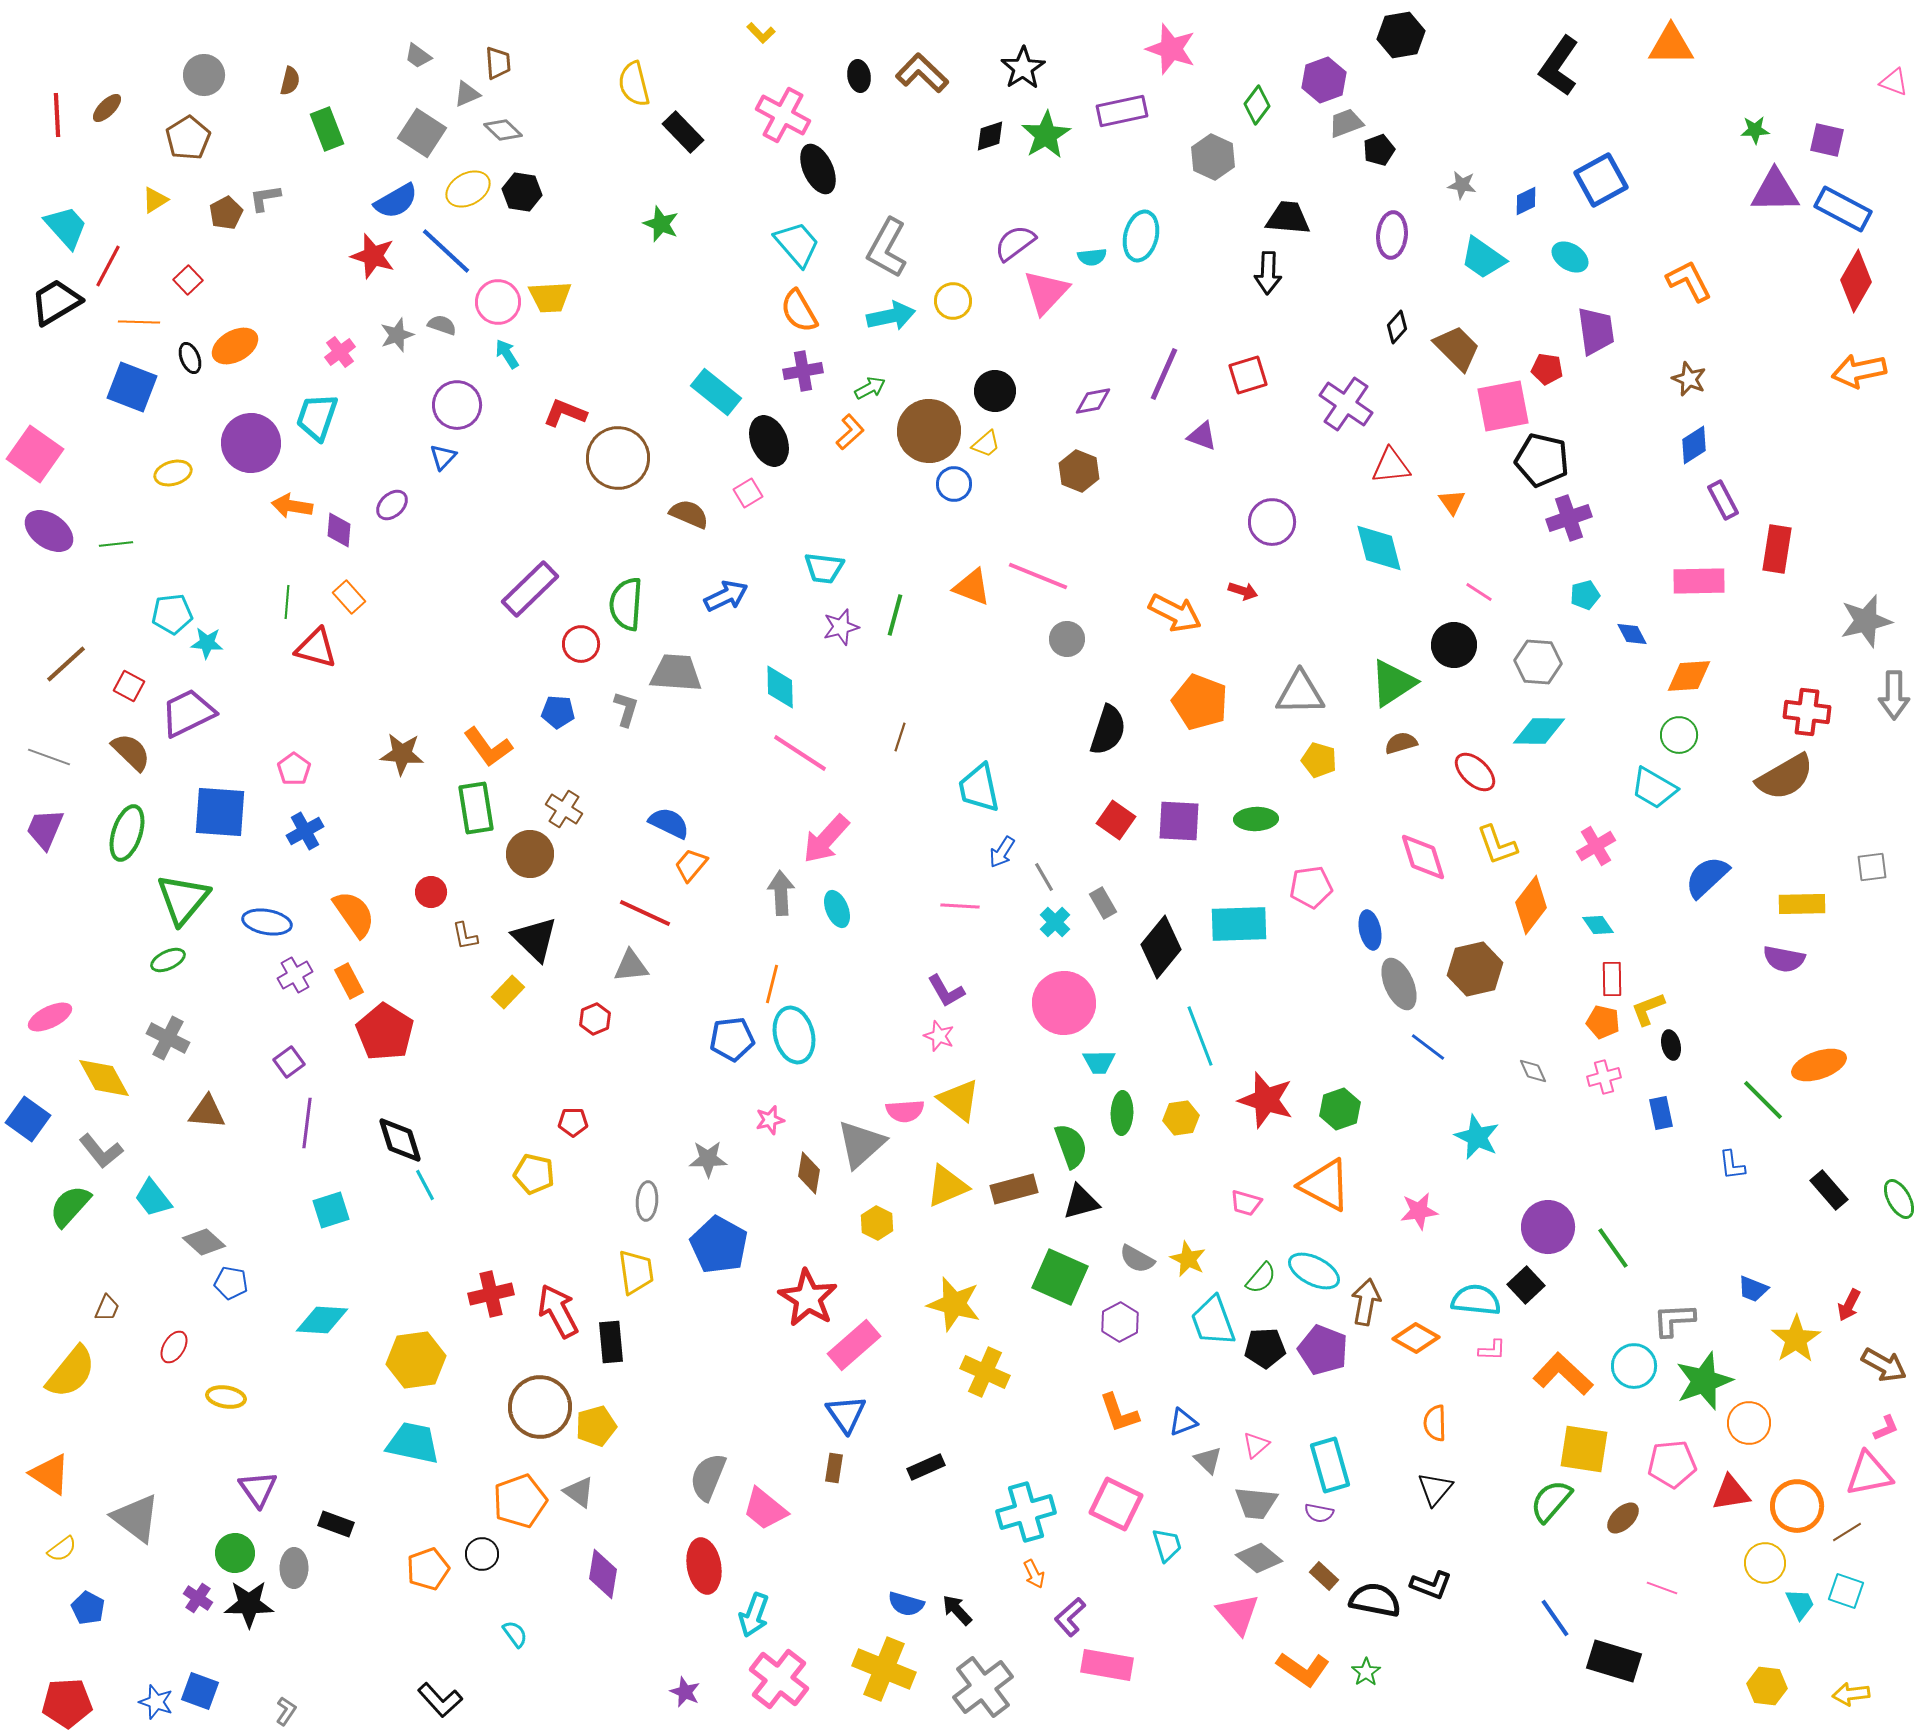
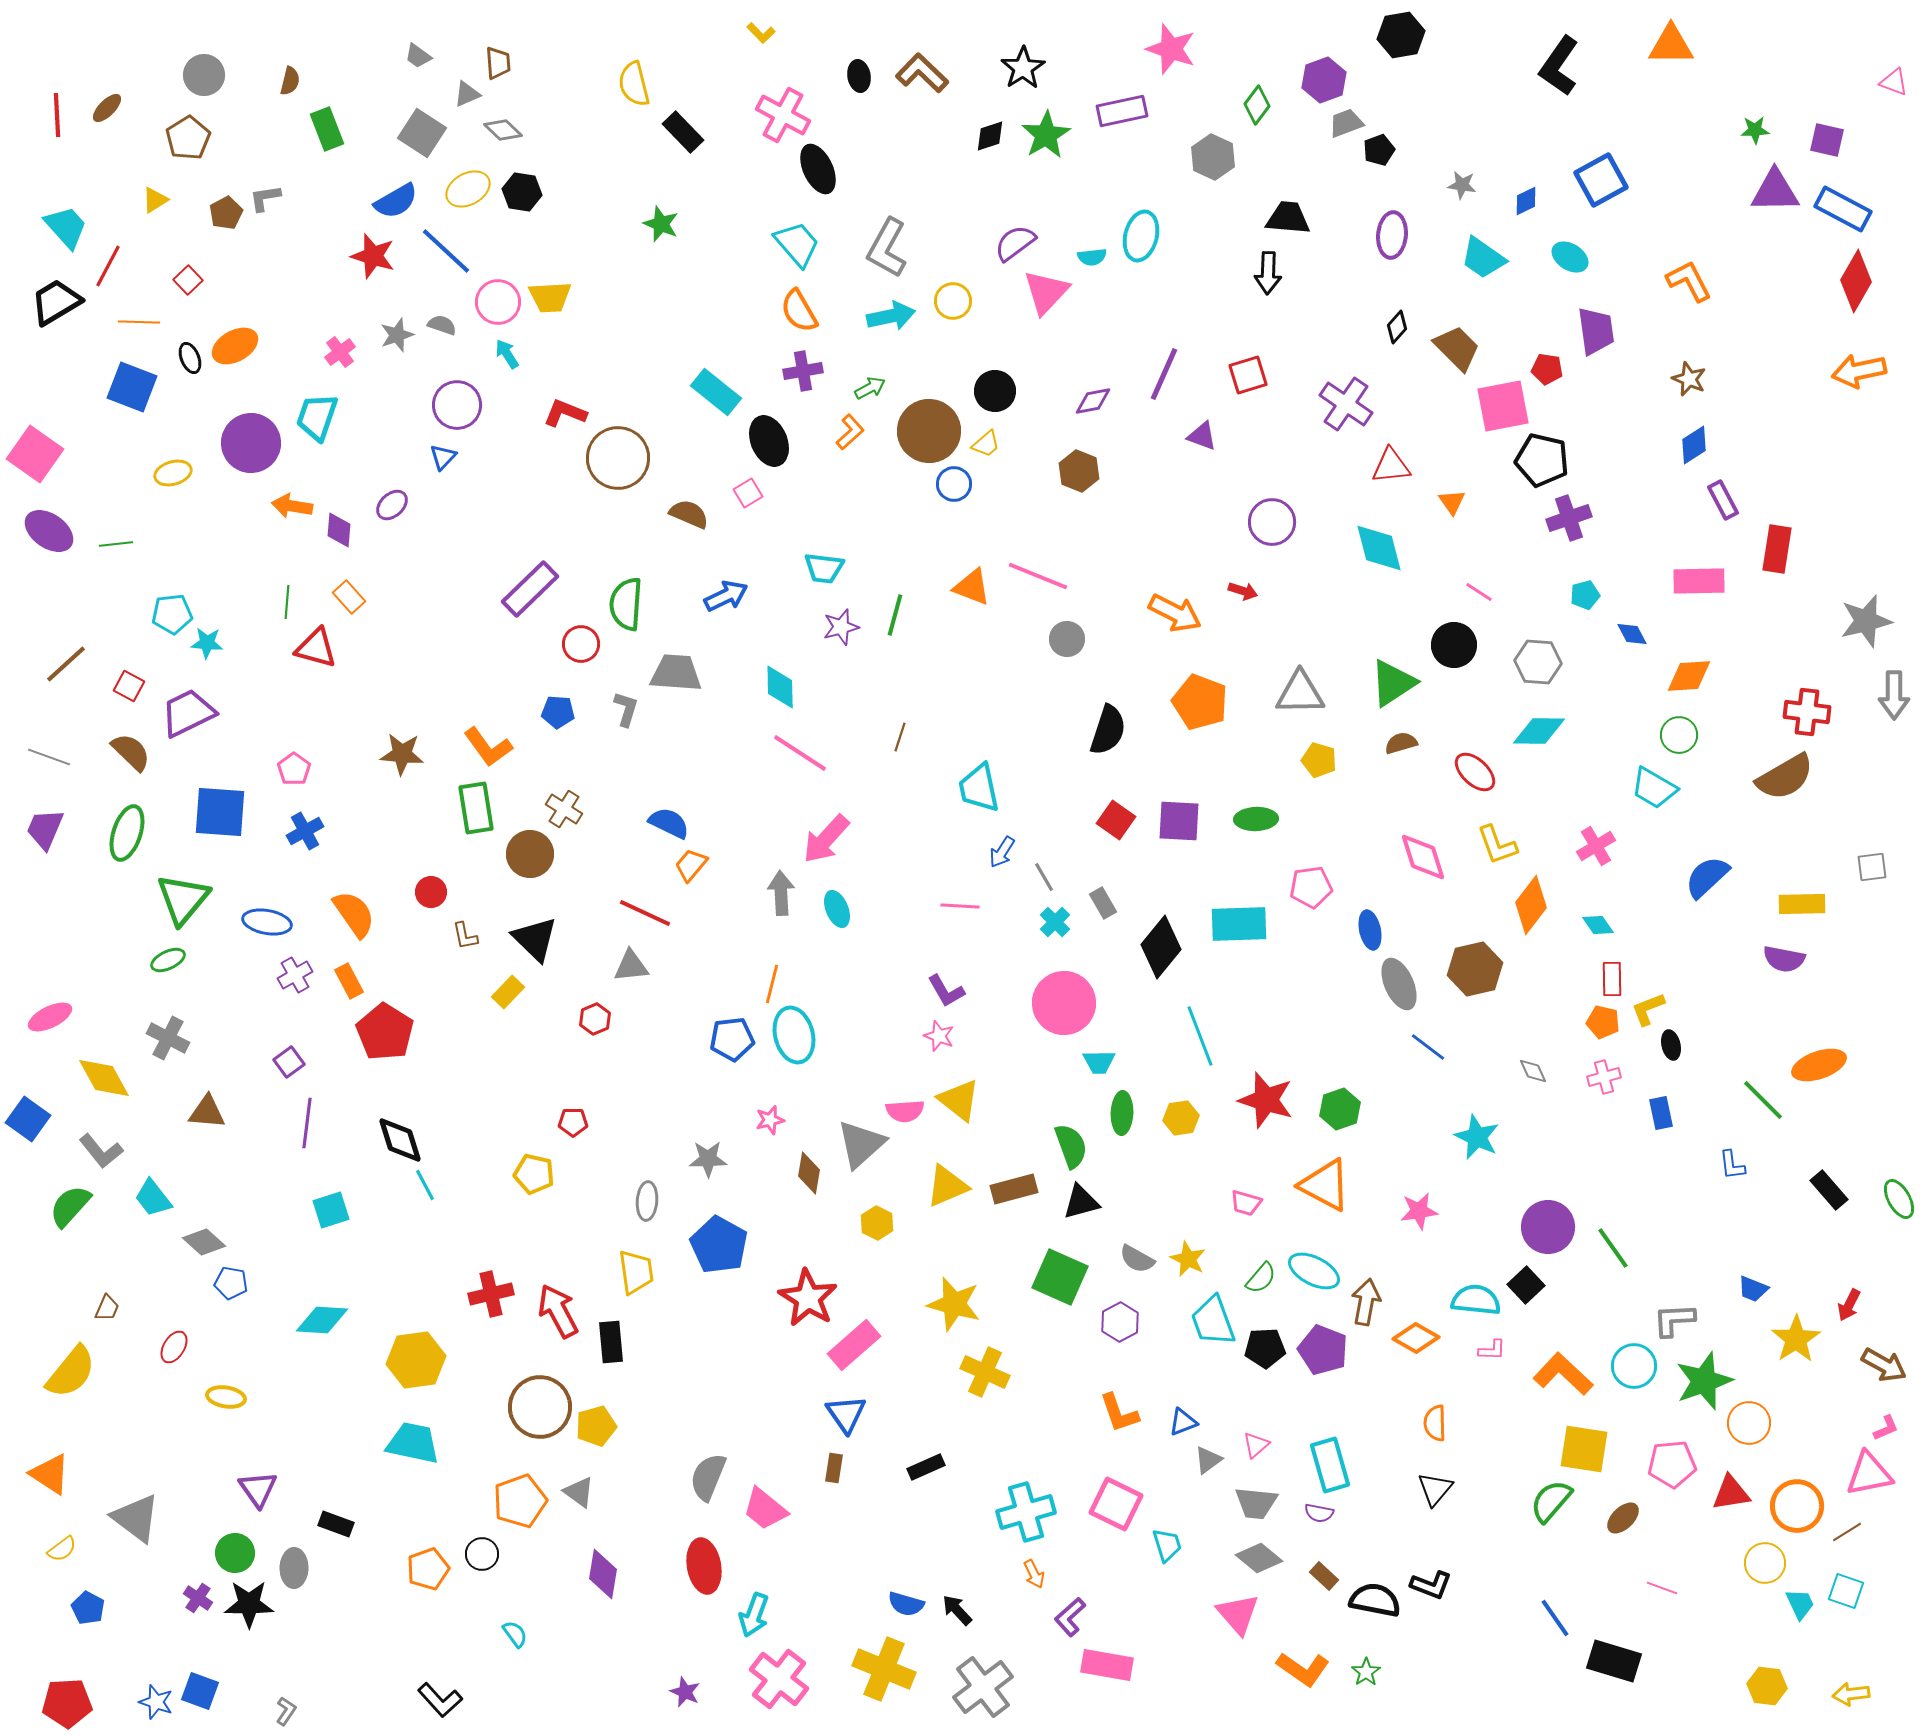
gray triangle at (1208, 1460): rotated 40 degrees clockwise
